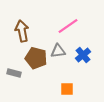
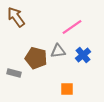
pink line: moved 4 px right, 1 px down
brown arrow: moved 6 px left, 14 px up; rotated 25 degrees counterclockwise
